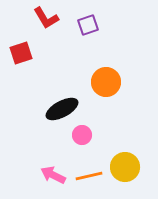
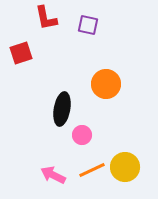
red L-shape: rotated 20 degrees clockwise
purple square: rotated 30 degrees clockwise
orange circle: moved 2 px down
black ellipse: rotated 52 degrees counterclockwise
orange line: moved 3 px right, 6 px up; rotated 12 degrees counterclockwise
